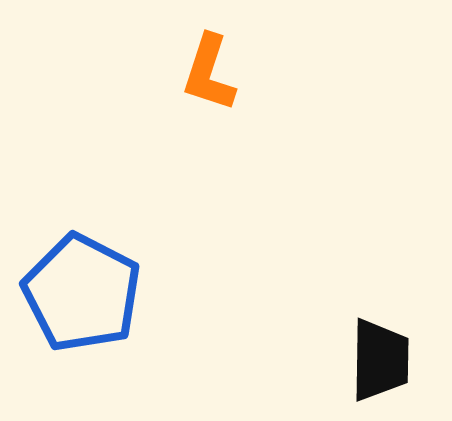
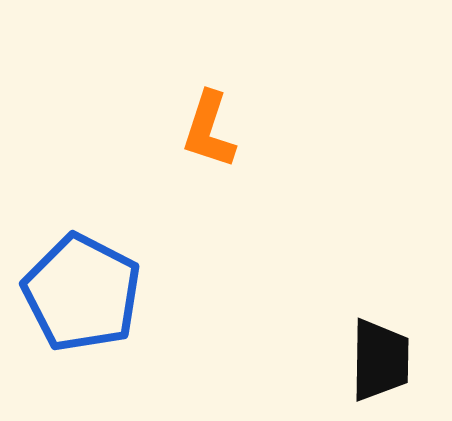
orange L-shape: moved 57 px down
